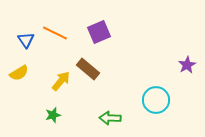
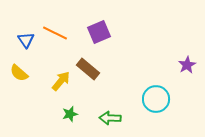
yellow semicircle: rotated 72 degrees clockwise
cyan circle: moved 1 px up
green star: moved 17 px right, 1 px up
